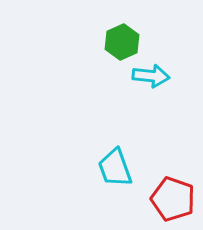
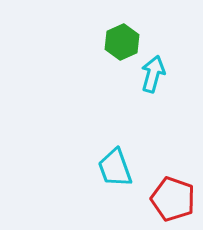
cyan arrow: moved 2 px right, 2 px up; rotated 81 degrees counterclockwise
